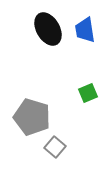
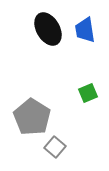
gray pentagon: rotated 15 degrees clockwise
